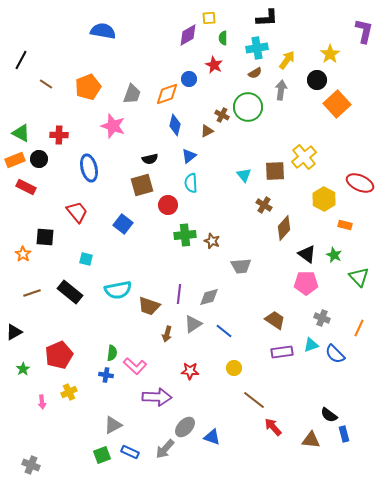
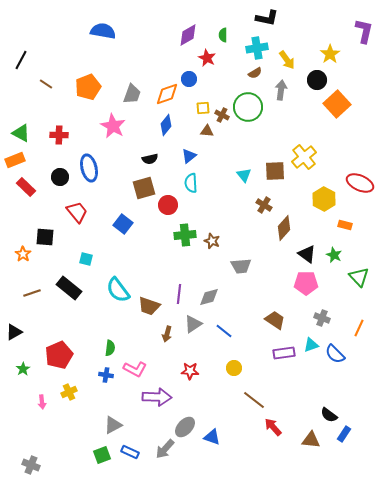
yellow square at (209, 18): moved 6 px left, 90 px down
black L-shape at (267, 18): rotated 15 degrees clockwise
green semicircle at (223, 38): moved 3 px up
yellow arrow at (287, 60): rotated 108 degrees clockwise
red star at (214, 65): moved 7 px left, 7 px up
blue diamond at (175, 125): moved 9 px left; rotated 25 degrees clockwise
pink star at (113, 126): rotated 10 degrees clockwise
brown triangle at (207, 131): rotated 32 degrees clockwise
black circle at (39, 159): moved 21 px right, 18 px down
brown square at (142, 185): moved 2 px right, 3 px down
red rectangle at (26, 187): rotated 18 degrees clockwise
cyan semicircle at (118, 290): rotated 64 degrees clockwise
black rectangle at (70, 292): moved 1 px left, 4 px up
purple rectangle at (282, 352): moved 2 px right, 1 px down
green semicircle at (112, 353): moved 2 px left, 5 px up
pink L-shape at (135, 366): moved 3 px down; rotated 15 degrees counterclockwise
blue rectangle at (344, 434): rotated 49 degrees clockwise
